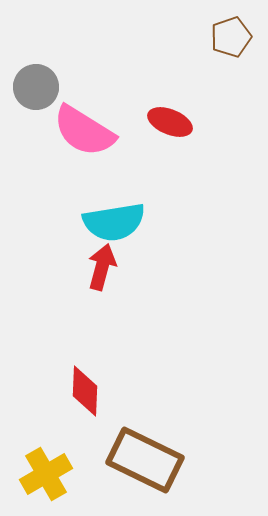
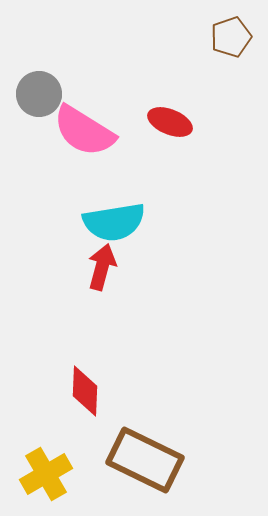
gray circle: moved 3 px right, 7 px down
